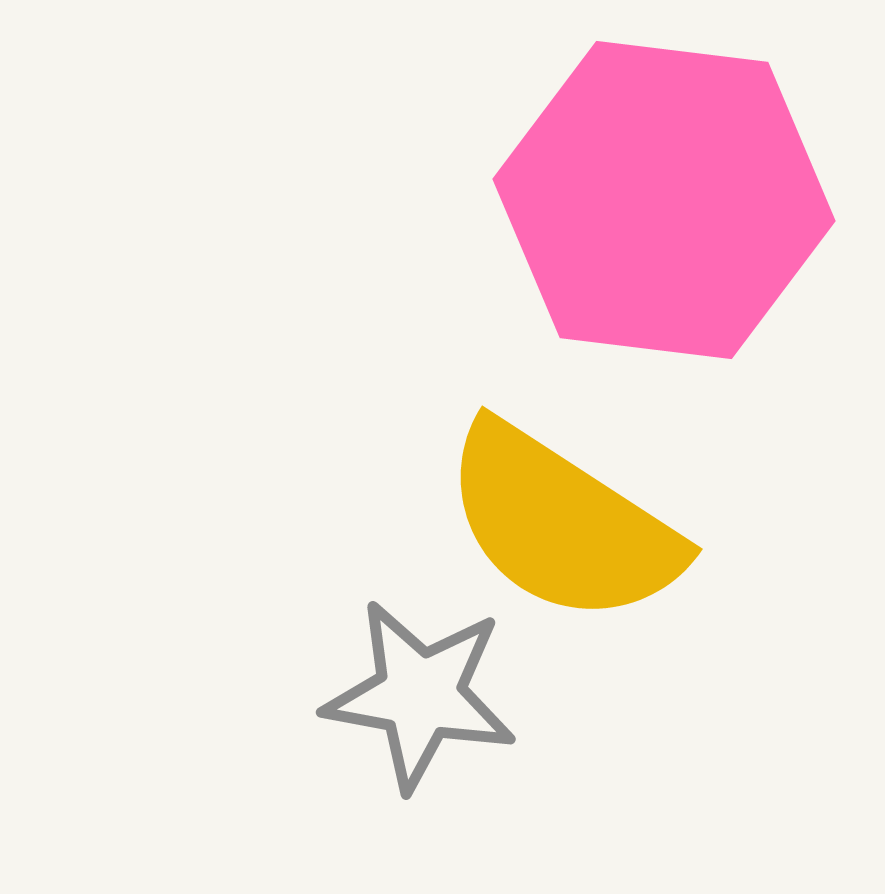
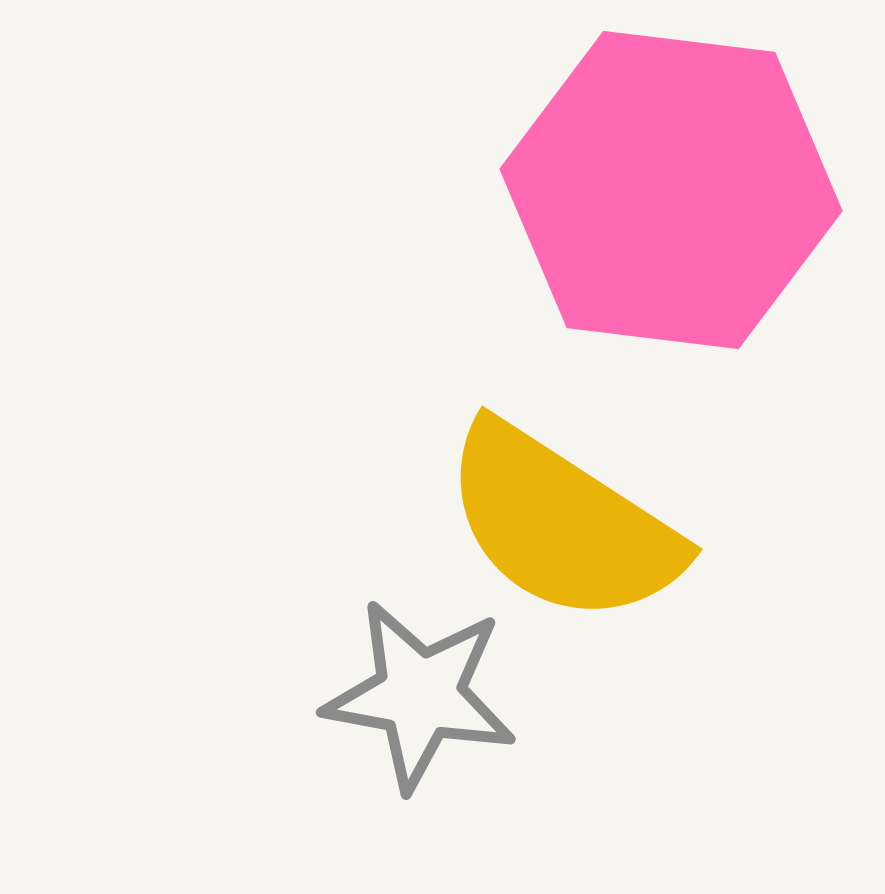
pink hexagon: moved 7 px right, 10 px up
